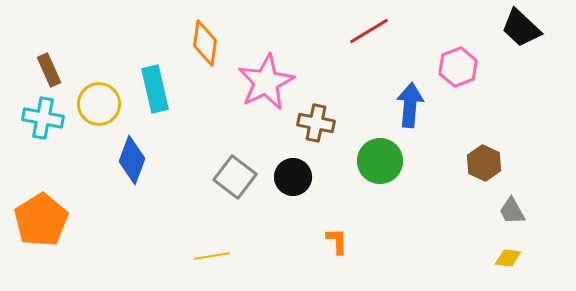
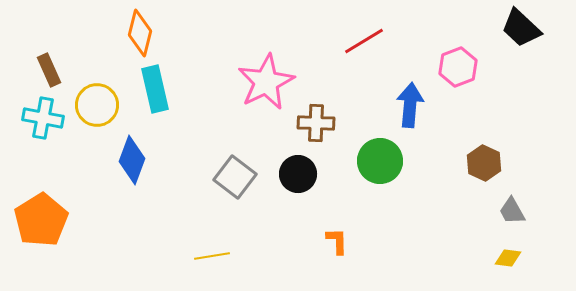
red line: moved 5 px left, 10 px down
orange diamond: moved 65 px left, 10 px up; rotated 6 degrees clockwise
yellow circle: moved 2 px left, 1 px down
brown cross: rotated 9 degrees counterclockwise
black circle: moved 5 px right, 3 px up
